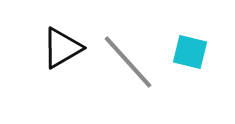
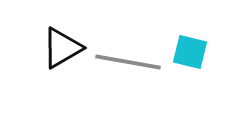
gray line: rotated 38 degrees counterclockwise
